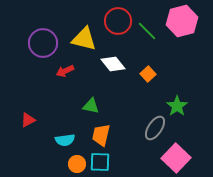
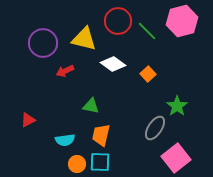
white diamond: rotated 15 degrees counterclockwise
pink square: rotated 8 degrees clockwise
